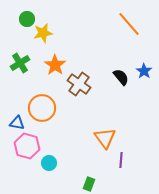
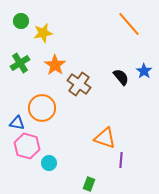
green circle: moved 6 px left, 2 px down
orange triangle: rotated 35 degrees counterclockwise
